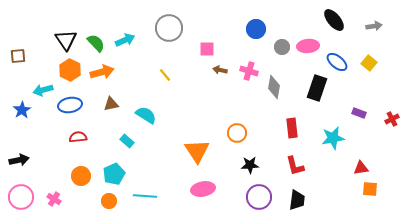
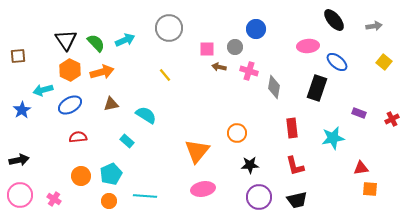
gray circle at (282, 47): moved 47 px left
yellow square at (369, 63): moved 15 px right, 1 px up
brown arrow at (220, 70): moved 1 px left, 3 px up
blue ellipse at (70, 105): rotated 20 degrees counterclockwise
orange triangle at (197, 151): rotated 12 degrees clockwise
cyan pentagon at (114, 174): moved 3 px left
pink circle at (21, 197): moved 1 px left, 2 px up
black trapezoid at (297, 200): rotated 70 degrees clockwise
